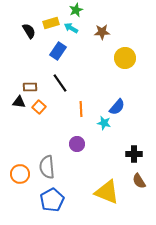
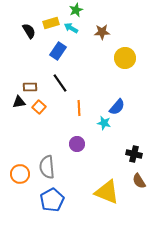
black triangle: rotated 16 degrees counterclockwise
orange line: moved 2 px left, 1 px up
black cross: rotated 14 degrees clockwise
